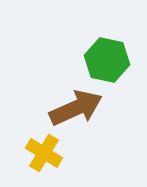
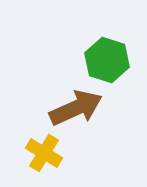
green hexagon: rotated 6 degrees clockwise
